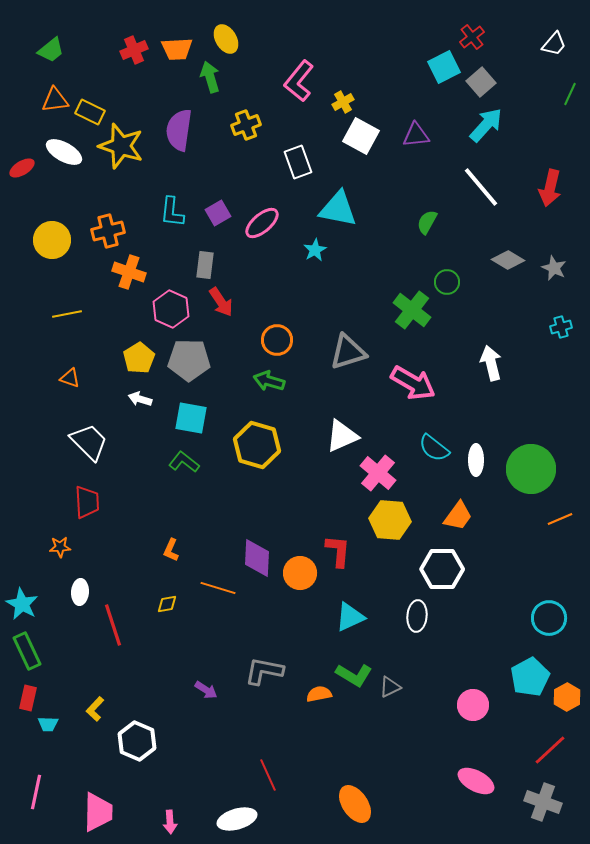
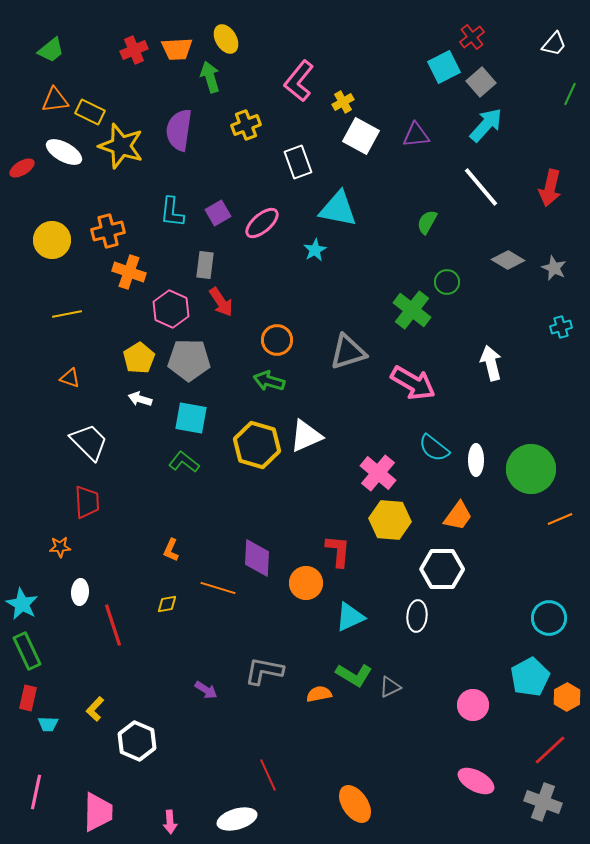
white triangle at (342, 436): moved 36 px left
orange circle at (300, 573): moved 6 px right, 10 px down
